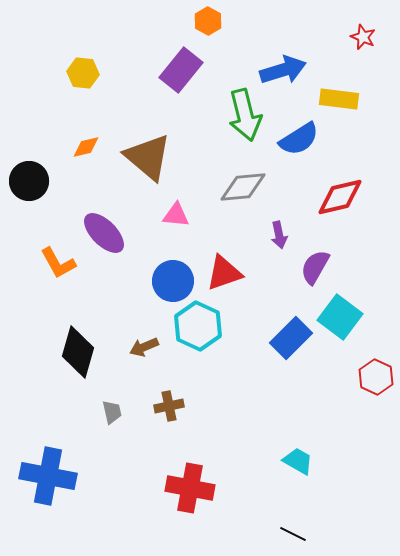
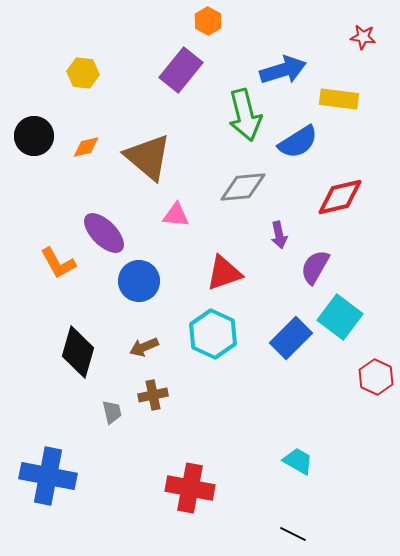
red star: rotated 15 degrees counterclockwise
blue semicircle: moved 1 px left, 3 px down
black circle: moved 5 px right, 45 px up
blue circle: moved 34 px left
cyan hexagon: moved 15 px right, 8 px down
brown cross: moved 16 px left, 11 px up
